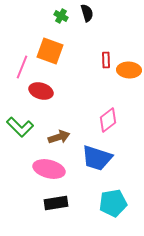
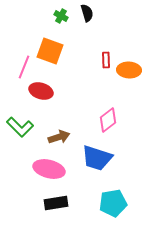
pink line: moved 2 px right
